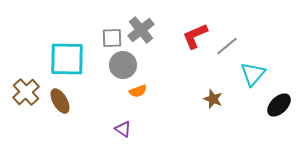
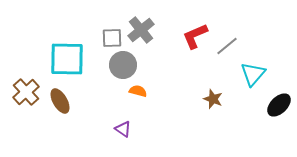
orange semicircle: rotated 144 degrees counterclockwise
